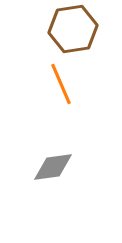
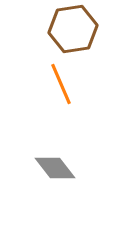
gray diamond: moved 2 px right, 1 px down; rotated 60 degrees clockwise
